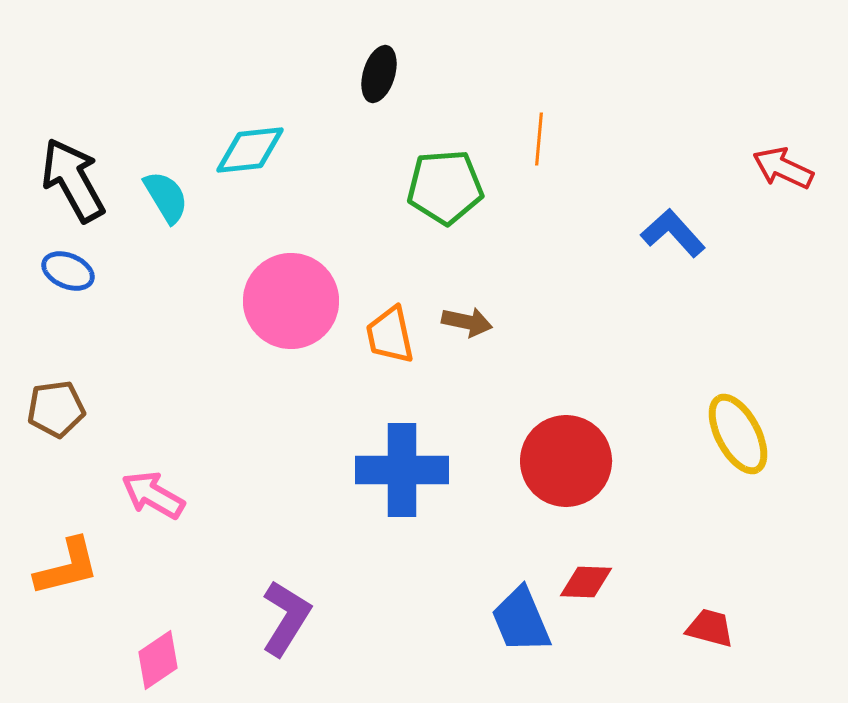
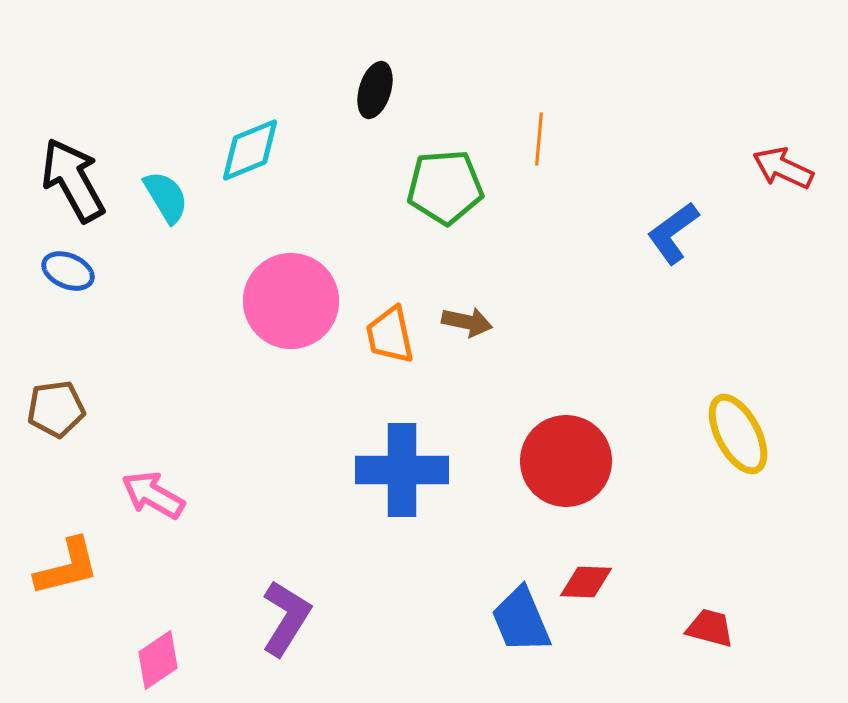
black ellipse: moved 4 px left, 16 px down
cyan diamond: rotated 16 degrees counterclockwise
blue L-shape: rotated 84 degrees counterclockwise
